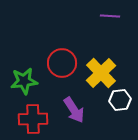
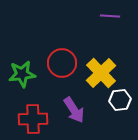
green star: moved 2 px left, 7 px up
